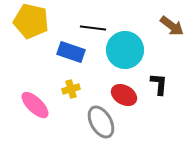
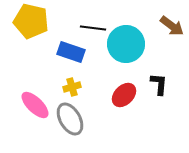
cyan circle: moved 1 px right, 6 px up
yellow cross: moved 1 px right, 2 px up
red ellipse: rotated 75 degrees counterclockwise
gray ellipse: moved 31 px left, 3 px up
